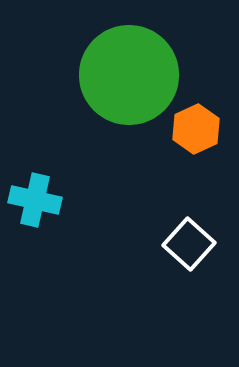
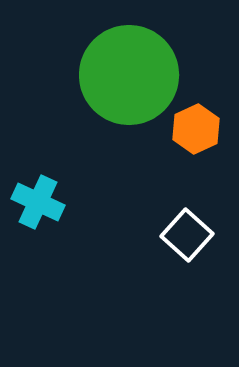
cyan cross: moved 3 px right, 2 px down; rotated 12 degrees clockwise
white square: moved 2 px left, 9 px up
